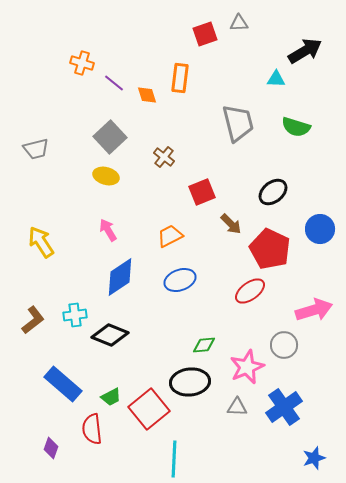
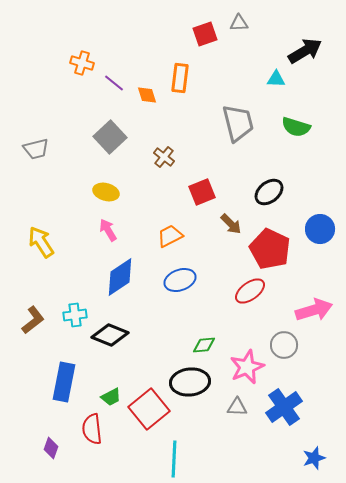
yellow ellipse at (106, 176): moved 16 px down
black ellipse at (273, 192): moved 4 px left
blue rectangle at (63, 384): moved 1 px right, 2 px up; rotated 60 degrees clockwise
